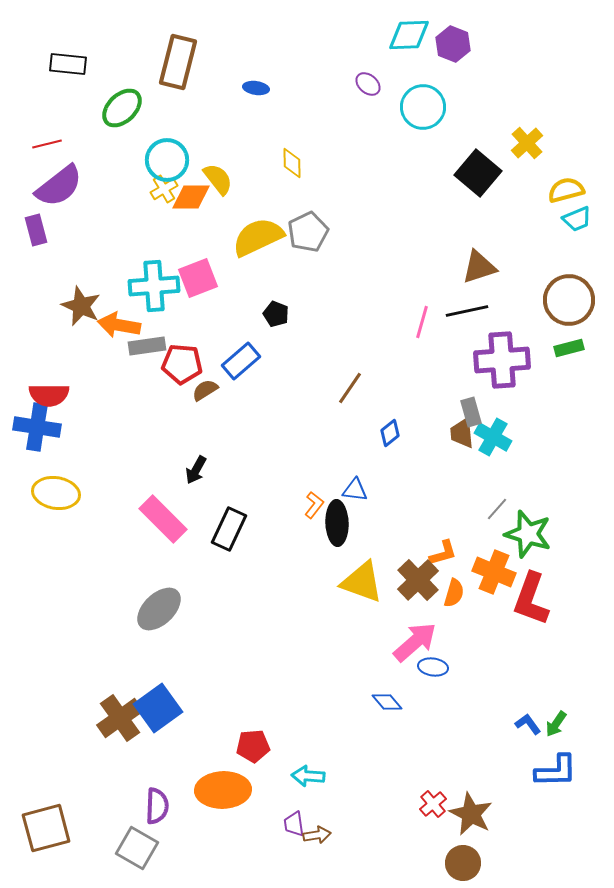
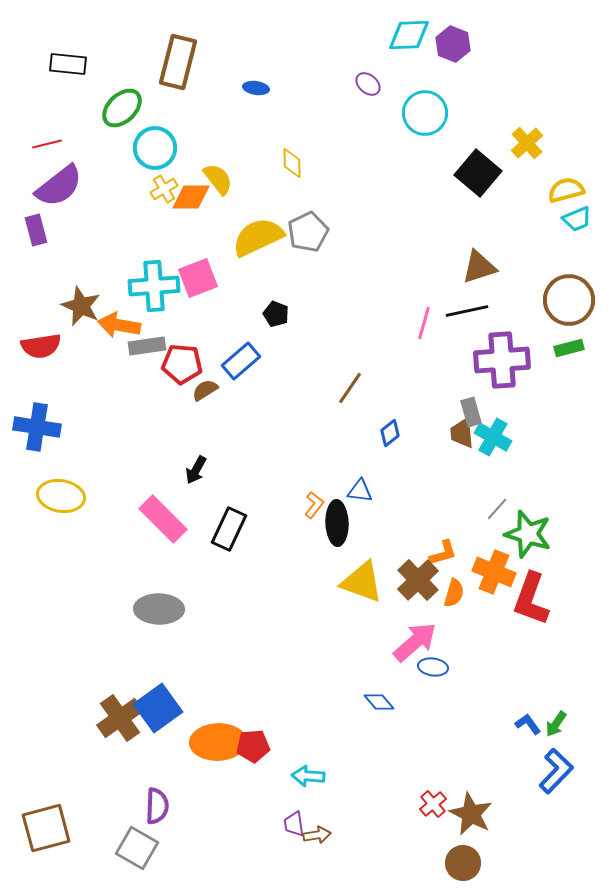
cyan circle at (423, 107): moved 2 px right, 6 px down
cyan circle at (167, 160): moved 12 px left, 12 px up
pink line at (422, 322): moved 2 px right, 1 px down
red semicircle at (49, 395): moved 8 px left, 49 px up; rotated 9 degrees counterclockwise
blue triangle at (355, 490): moved 5 px right, 1 px down
yellow ellipse at (56, 493): moved 5 px right, 3 px down
gray ellipse at (159, 609): rotated 45 degrees clockwise
blue diamond at (387, 702): moved 8 px left
blue L-shape at (556, 771): rotated 45 degrees counterclockwise
orange ellipse at (223, 790): moved 5 px left, 48 px up
